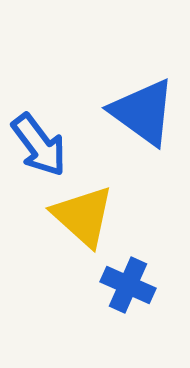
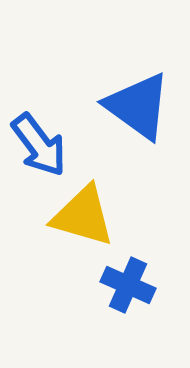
blue triangle: moved 5 px left, 6 px up
yellow triangle: rotated 26 degrees counterclockwise
